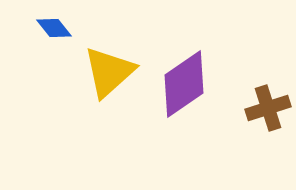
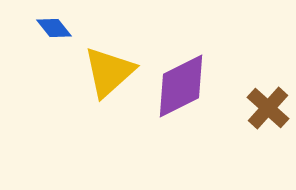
purple diamond: moved 3 px left, 2 px down; rotated 8 degrees clockwise
brown cross: rotated 30 degrees counterclockwise
